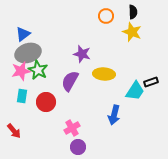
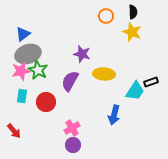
gray ellipse: moved 1 px down
purple circle: moved 5 px left, 2 px up
